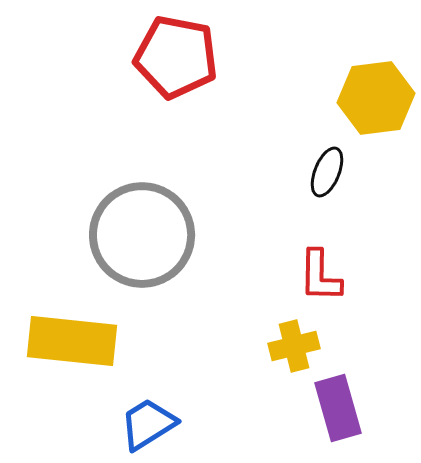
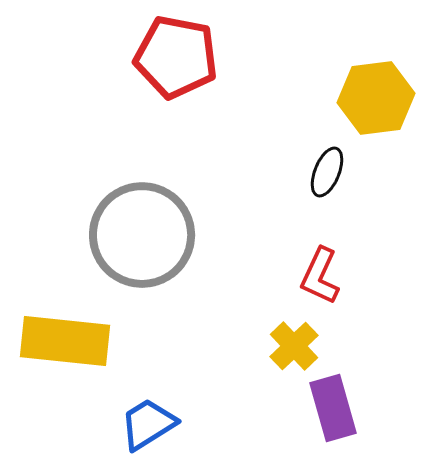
red L-shape: rotated 24 degrees clockwise
yellow rectangle: moved 7 px left
yellow cross: rotated 30 degrees counterclockwise
purple rectangle: moved 5 px left
